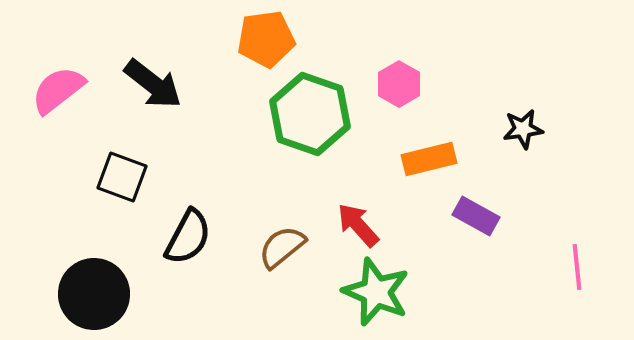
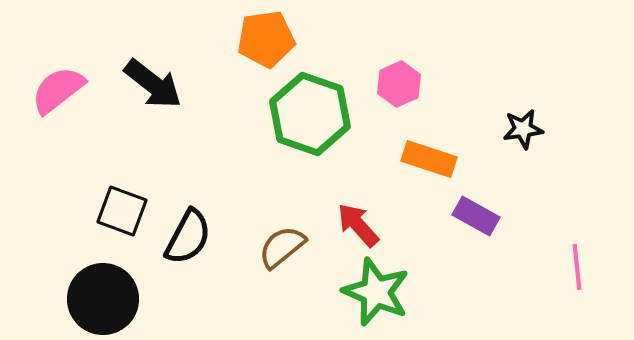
pink hexagon: rotated 6 degrees clockwise
orange rectangle: rotated 32 degrees clockwise
black square: moved 34 px down
black circle: moved 9 px right, 5 px down
